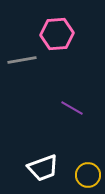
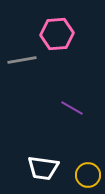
white trapezoid: rotated 28 degrees clockwise
